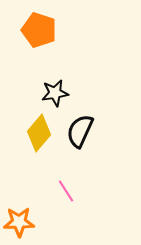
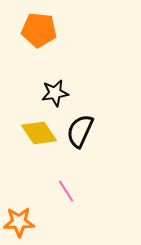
orange pentagon: rotated 12 degrees counterclockwise
yellow diamond: rotated 75 degrees counterclockwise
